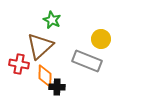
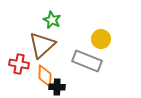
brown triangle: moved 2 px right, 1 px up
